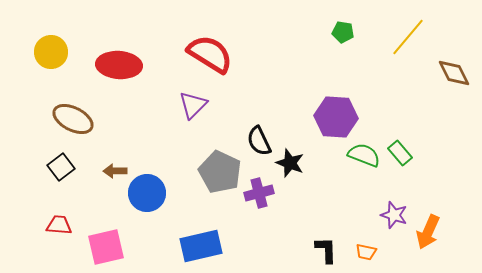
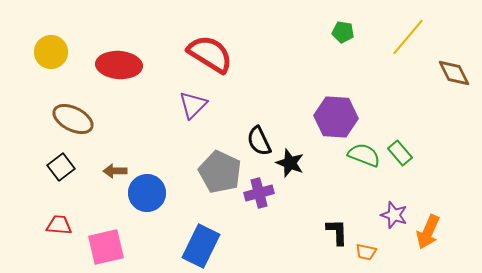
blue rectangle: rotated 51 degrees counterclockwise
black L-shape: moved 11 px right, 18 px up
